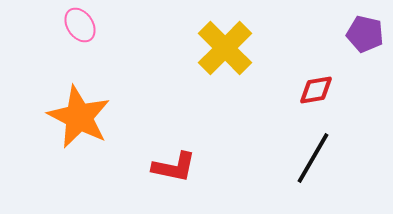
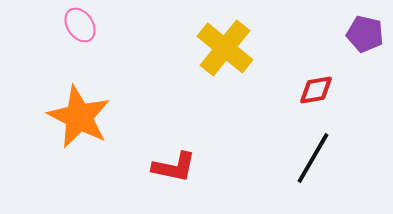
yellow cross: rotated 6 degrees counterclockwise
